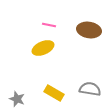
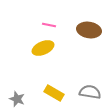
gray semicircle: moved 3 px down
